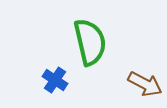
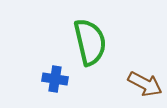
blue cross: moved 1 px up; rotated 25 degrees counterclockwise
